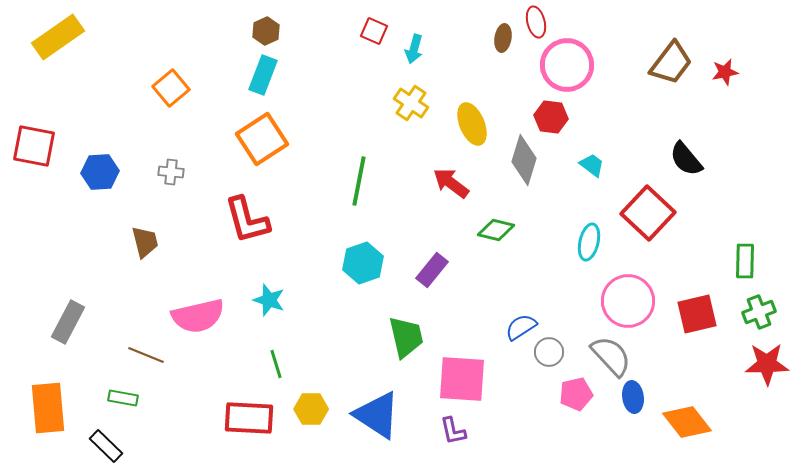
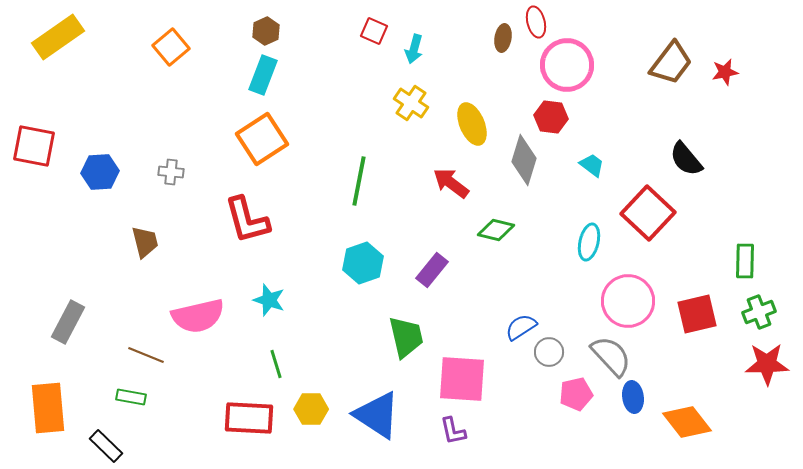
orange square at (171, 88): moved 41 px up
green rectangle at (123, 398): moved 8 px right, 1 px up
